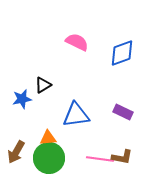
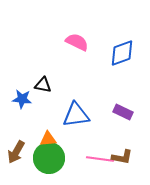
black triangle: rotated 42 degrees clockwise
blue star: rotated 18 degrees clockwise
orange triangle: moved 1 px down
